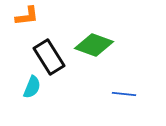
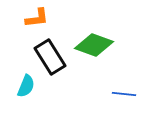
orange L-shape: moved 10 px right, 2 px down
black rectangle: moved 1 px right
cyan semicircle: moved 6 px left, 1 px up
